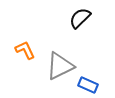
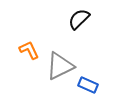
black semicircle: moved 1 px left, 1 px down
orange L-shape: moved 4 px right
